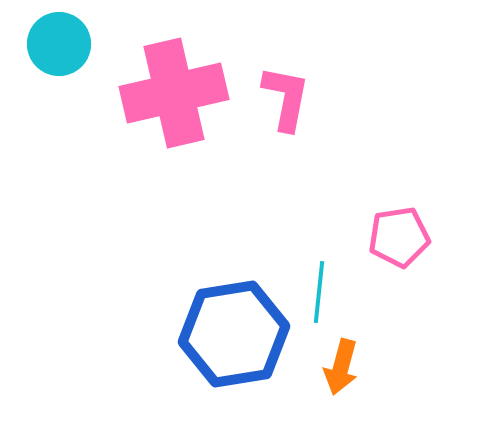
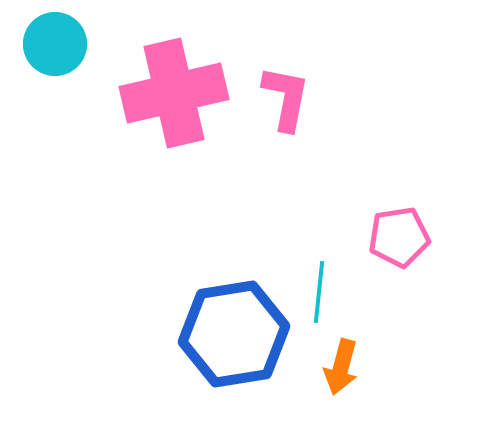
cyan circle: moved 4 px left
